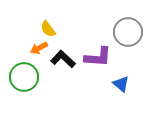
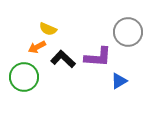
yellow semicircle: rotated 30 degrees counterclockwise
orange arrow: moved 2 px left, 1 px up
blue triangle: moved 2 px left, 3 px up; rotated 48 degrees clockwise
